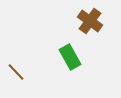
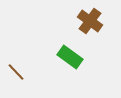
green rectangle: rotated 25 degrees counterclockwise
